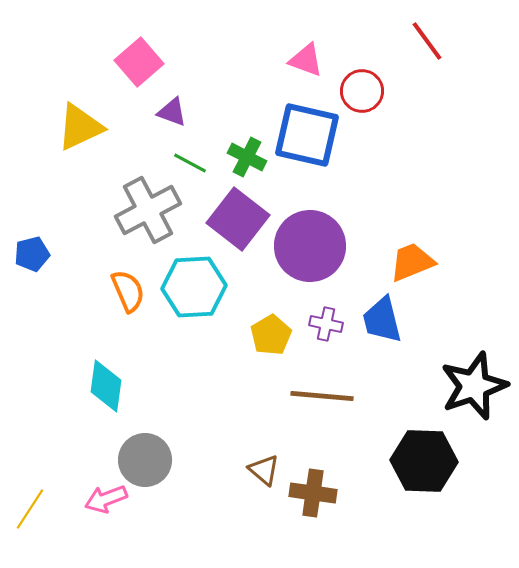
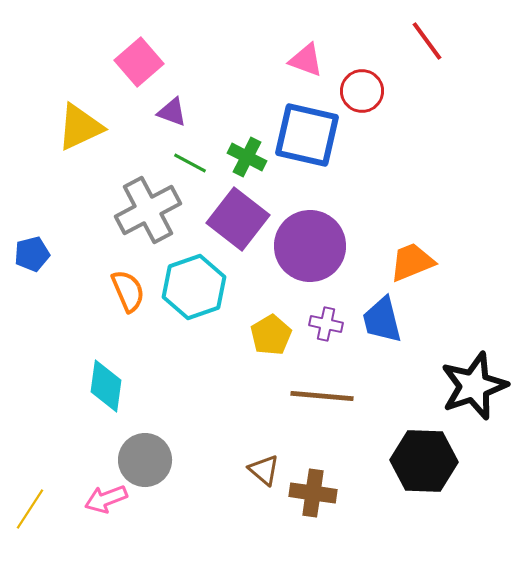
cyan hexagon: rotated 16 degrees counterclockwise
